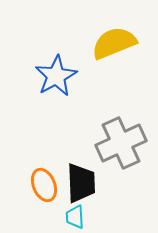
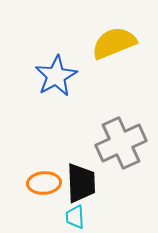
orange ellipse: moved 2 px up; rotated 72 degrees counterclockwise
